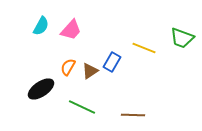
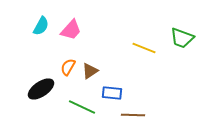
blue rectangle: moved 31 px down; rotated 66 degrees clockwise
